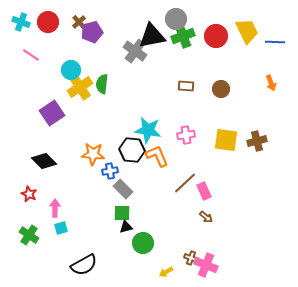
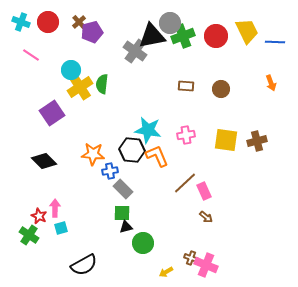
gray circle at (176, 19): moved 6 px left, 4 px down
red star at (29, 194): moved 10 px right, 22 px down
